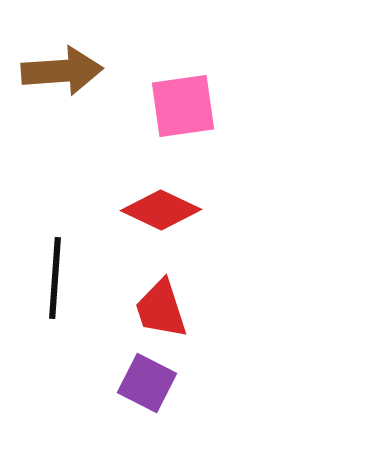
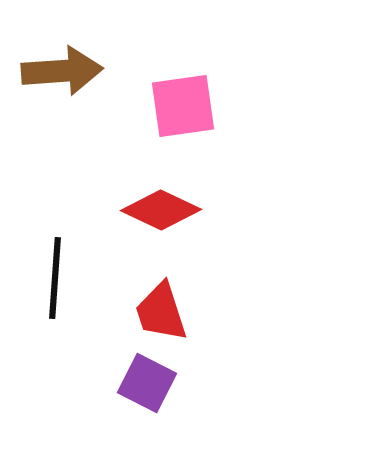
red trapezoid: moved 3 px down
